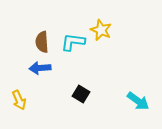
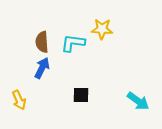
yellow star: moved 1 px right, 1 px up; rotated 20 degrees counterclockwise
cyan L-shape: moved 1 px down
blue arrow: moved 2 px right; rotated 120 degrees clockwise
black square: moved 1 px down; rotated 30 degrees counterclockwise
